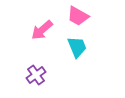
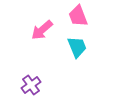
pink trapezoid: rotated 40 degrees clockwise
purple cross: moved 5 px left, 10 px down
